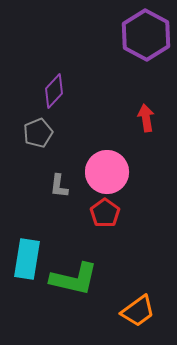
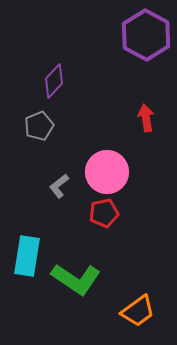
purple diamond: moved 10 px up
gray pentagon: moved 1 px right, 7 px up
gray L-shape: rotated 45 degrees clockwise
red pentagon: moved 1 px left; rotated 24 degrees clockwise
cyan rectangle: moved 3 px up
green L-shape: moved 2 px right; rotated 21 degrees clockwise
